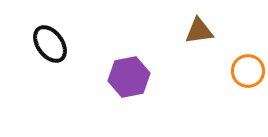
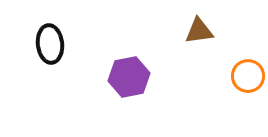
black ellipse: rotated 30 degrees clockwise
orange circle: moved 5 px down
